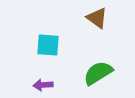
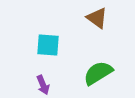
purple arrow: rotated 108 degrees counterclockwise
